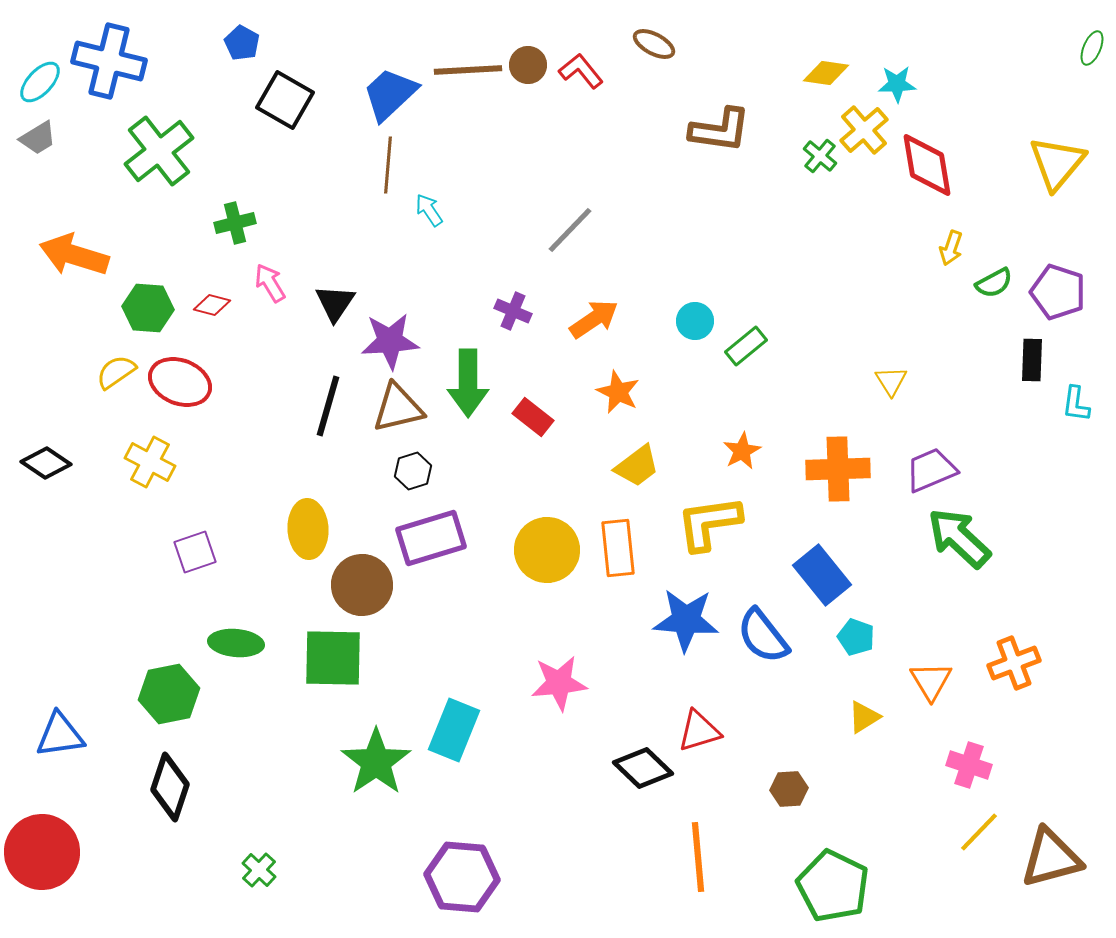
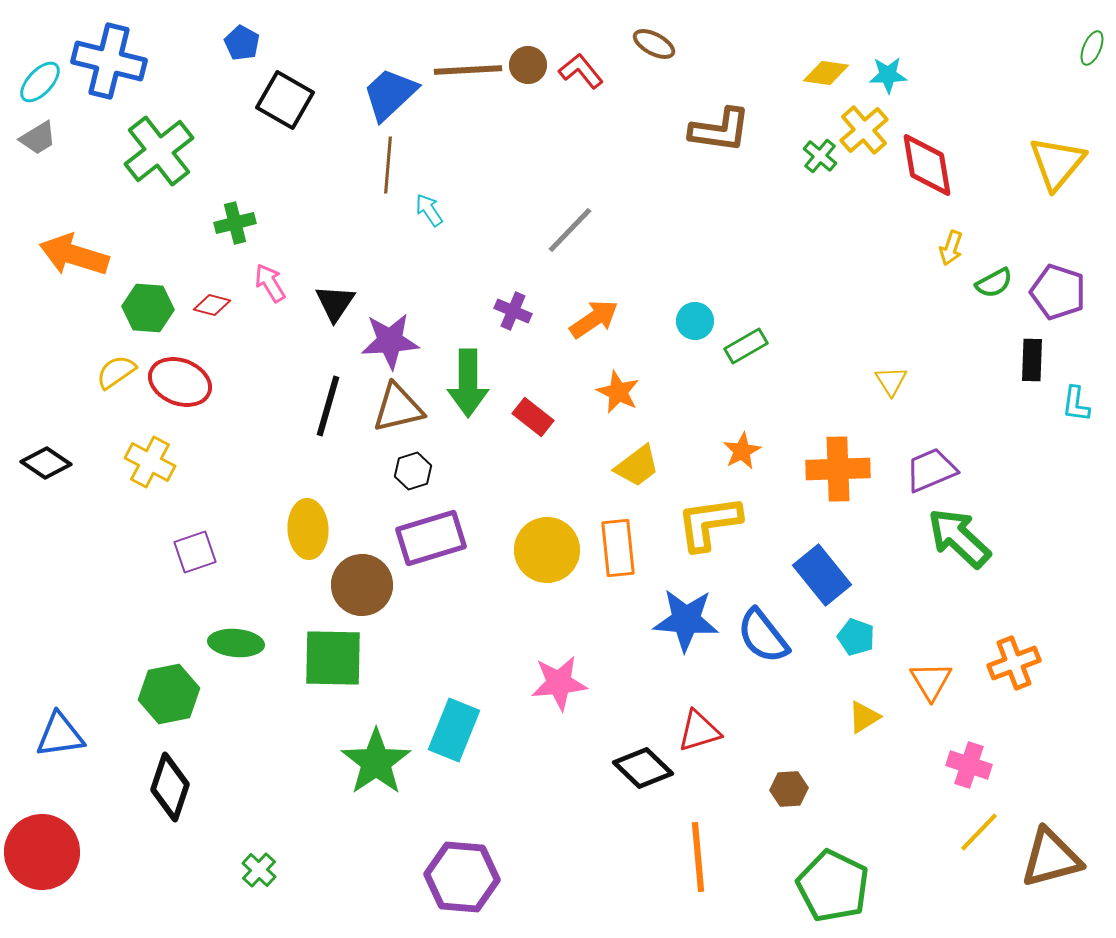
cyan star at (897, 84): moved 9 px left, 9 px up
green rectangle at (746, 346): rotated 9 degrees clockwise
